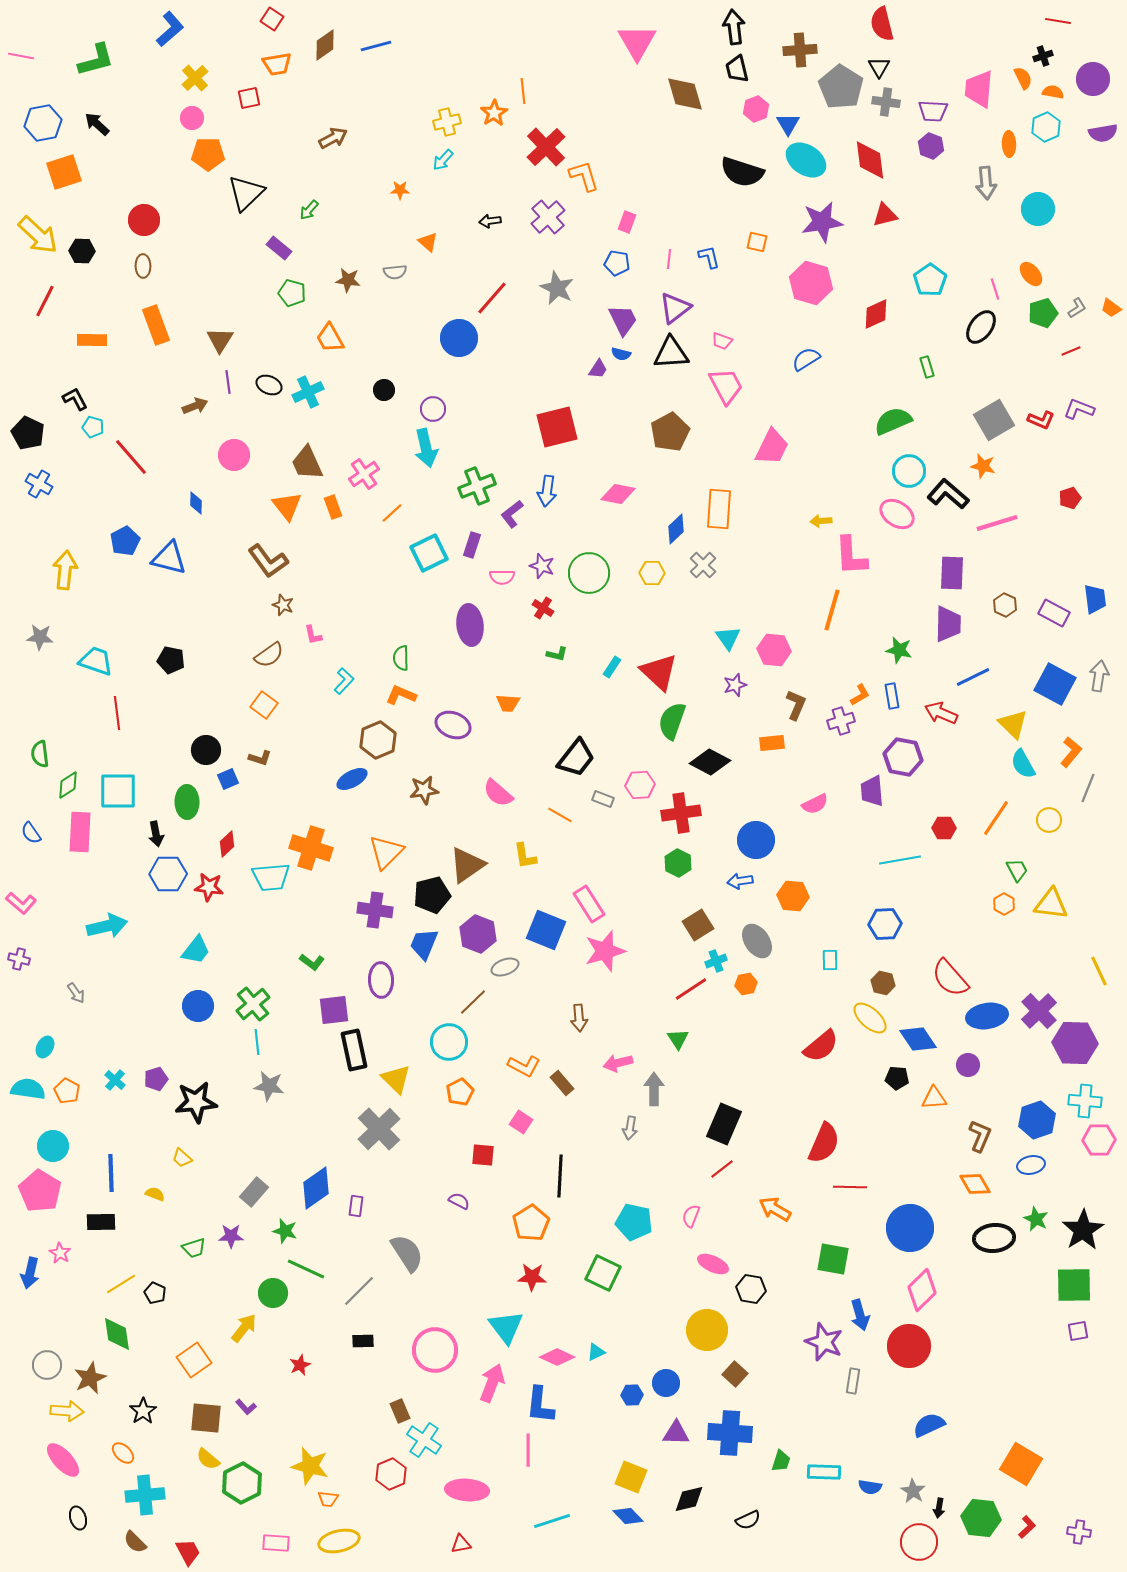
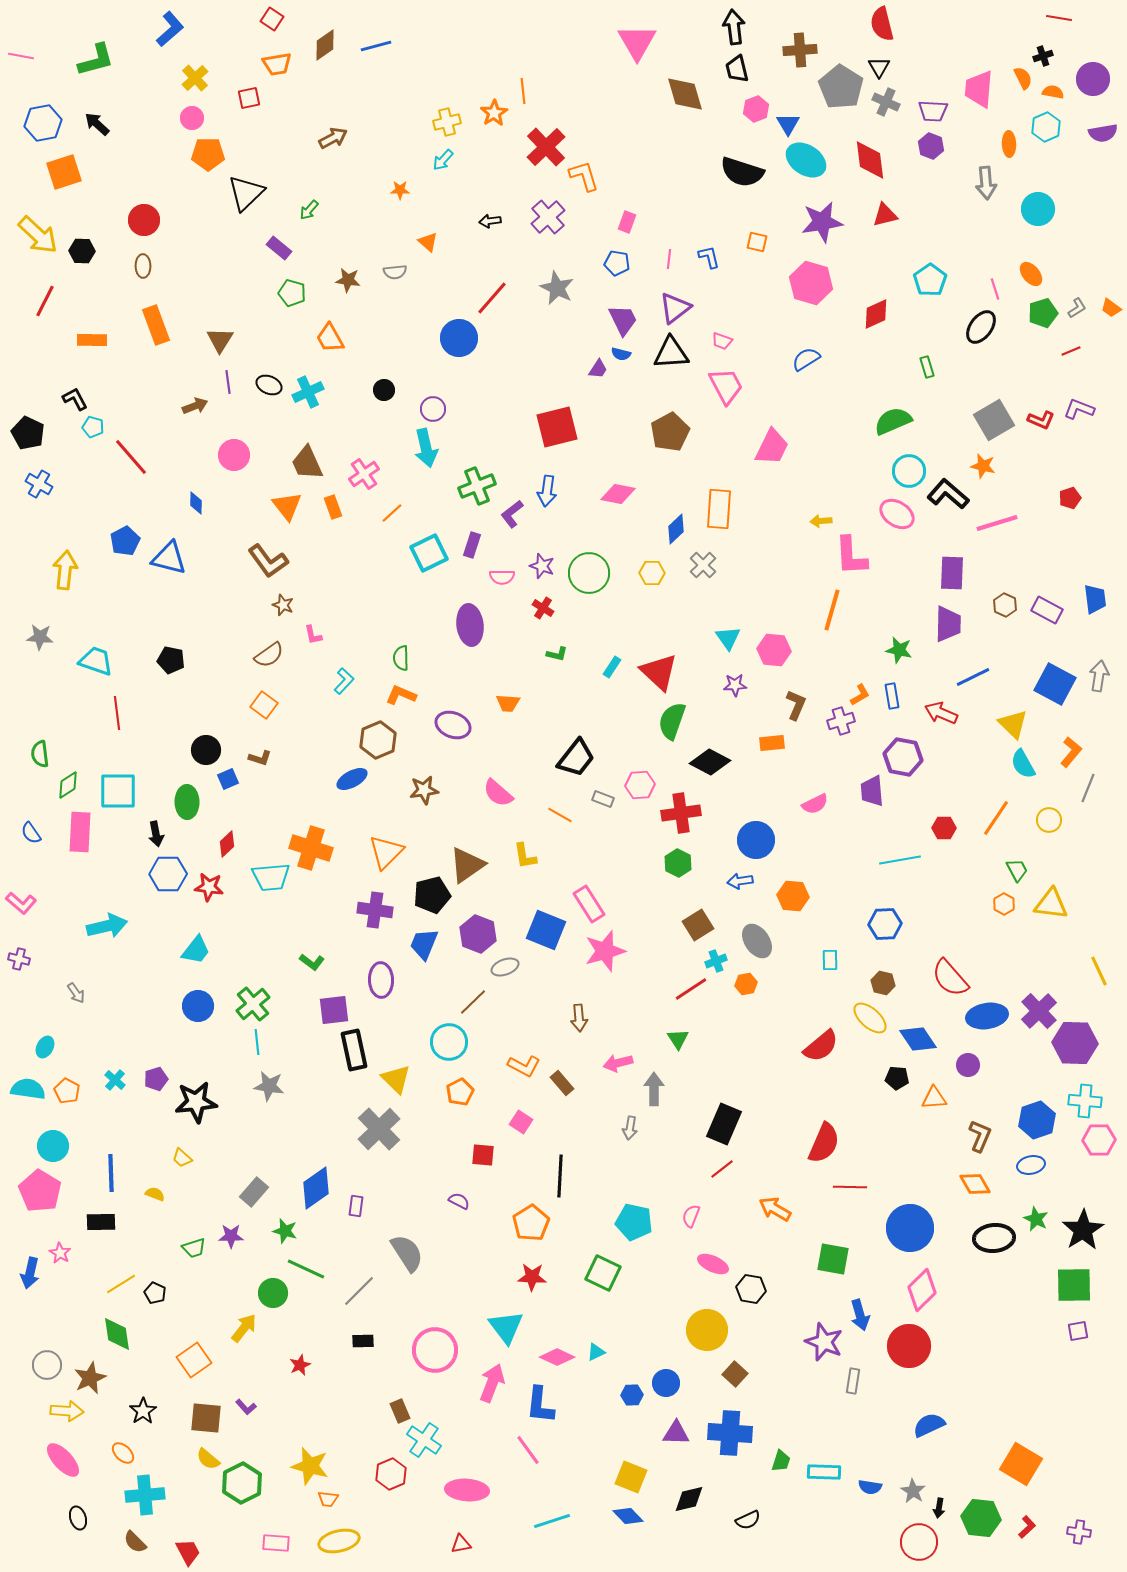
red line at (1058, 21): moved 1 px right, 3 px up
gray cross at (886, 102): rotated 16 degrees clockwise
purple rectangle at (1054, 613): moved 7 px left, 3 px up
purple star at (735, 685): rotated 15 degrees clockwise
pink line at (528, 1450): rotated 36 degrees counterclockwise
